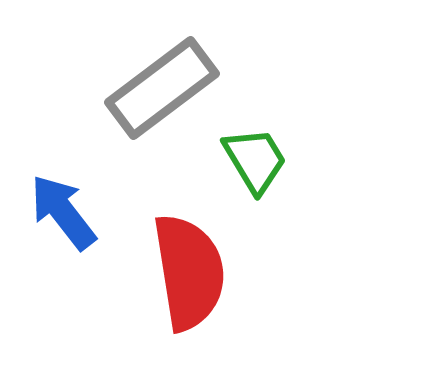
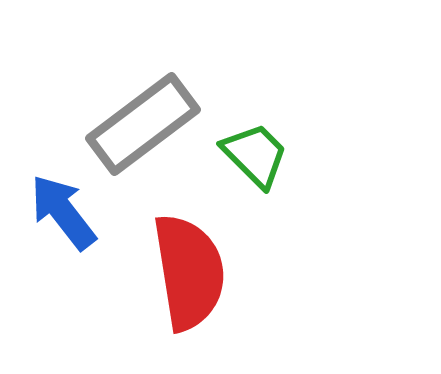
gray rectangle: moved 19 px left, 36 px down
green trapezoid: moved 5 px up; rotated 14 degrees counterclockwise
